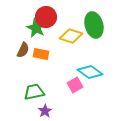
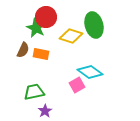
pink square: moved 2 px right
